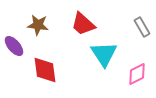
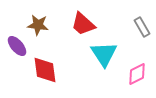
purple ellipse: moved 3 px right
